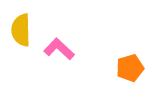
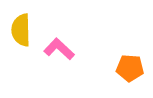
orange pentagon: rotated 20 degrees clockwise
